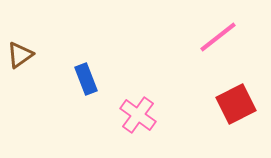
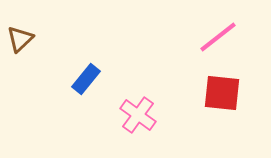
brown triangle: moved 16 px up; rotated 8 degrees counterclockwise
blue rectangle: rotated 60 degrees clockwise
red square: moved 14 px left, 11 px up; rotated 33 degrees clockwise
